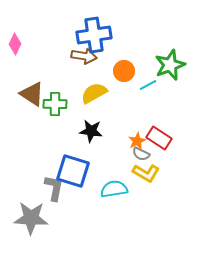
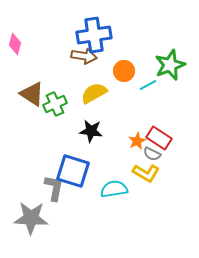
pink diamond: rotated 10 degrees counterclockwise
green cross: rotated 25 degrees counterclockwise
gray semicircle: moved 11 px right
